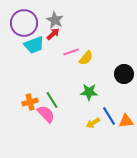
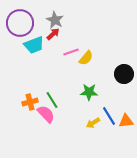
purple circle: moved 4 px left
